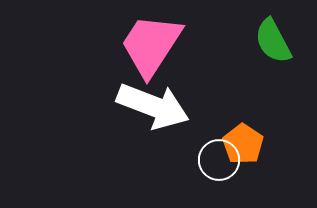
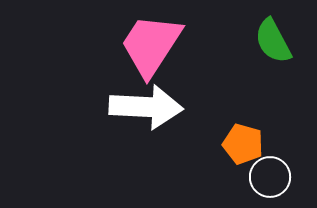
white arrow: moved 7 px left, 1 px down; rotated 18 degrees counterclockwise
orange pentagon: rotated 18 degrees counterclockwise
white circle: moved 51 px right, 17 px down
